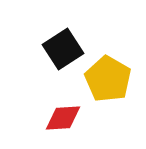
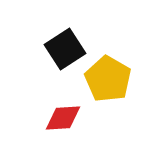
black square: moved 2 px right
